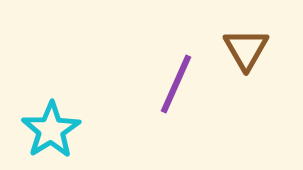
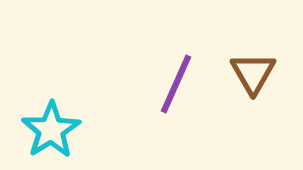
brown triangle: moved 7 px right, 24 px down
